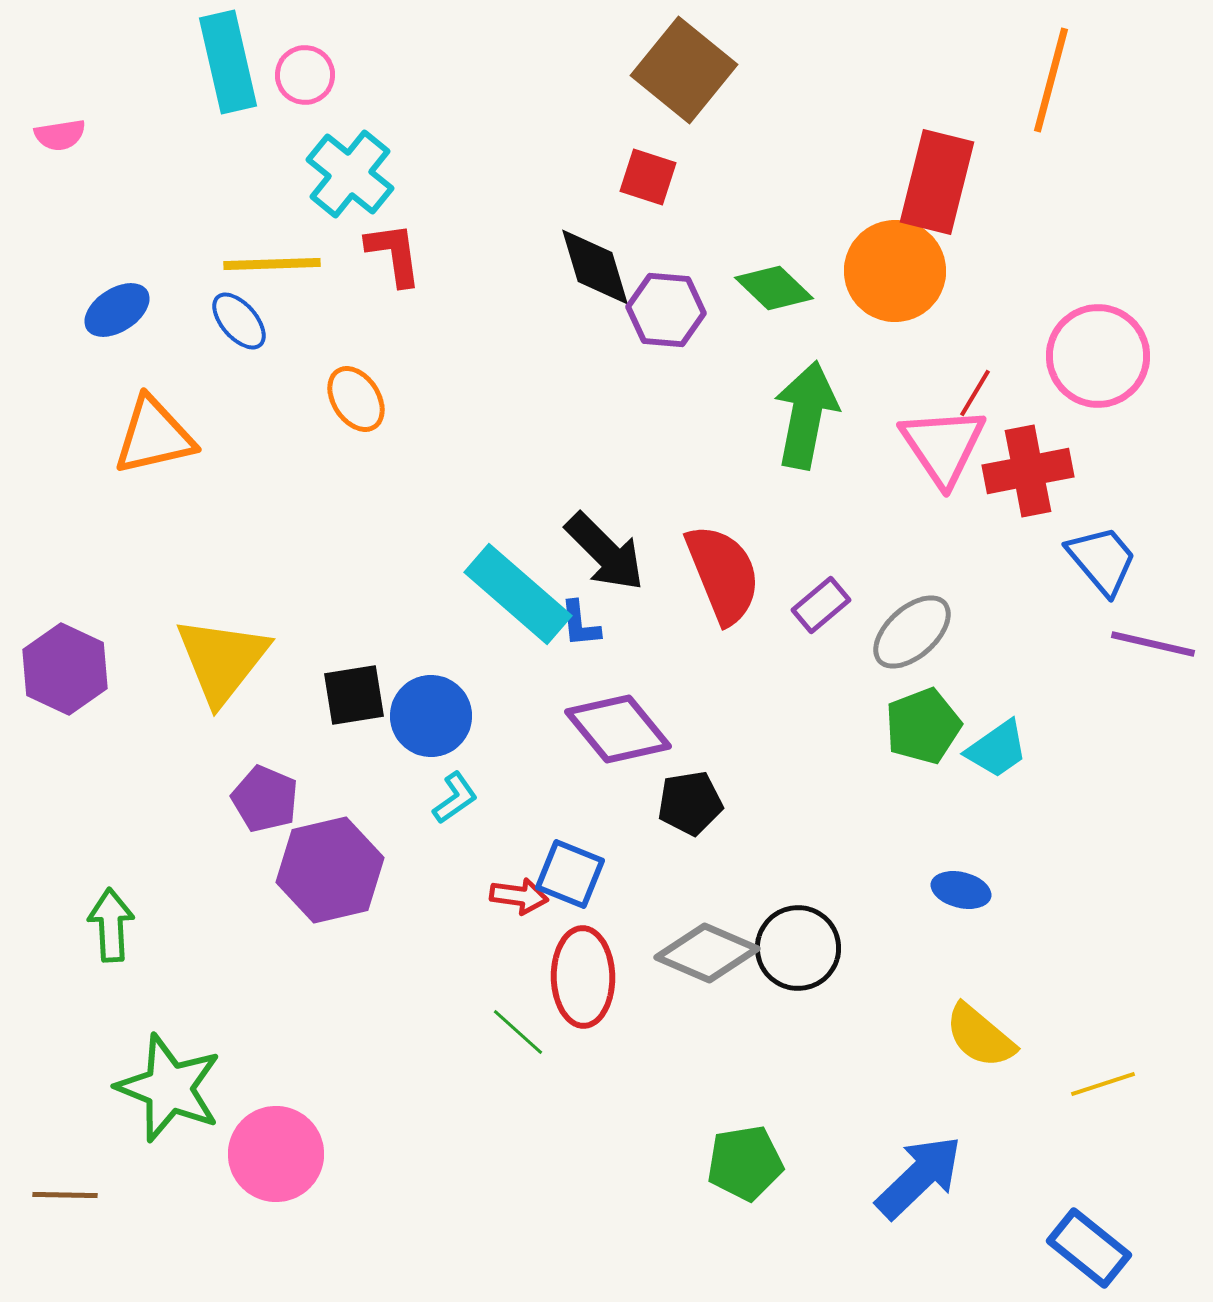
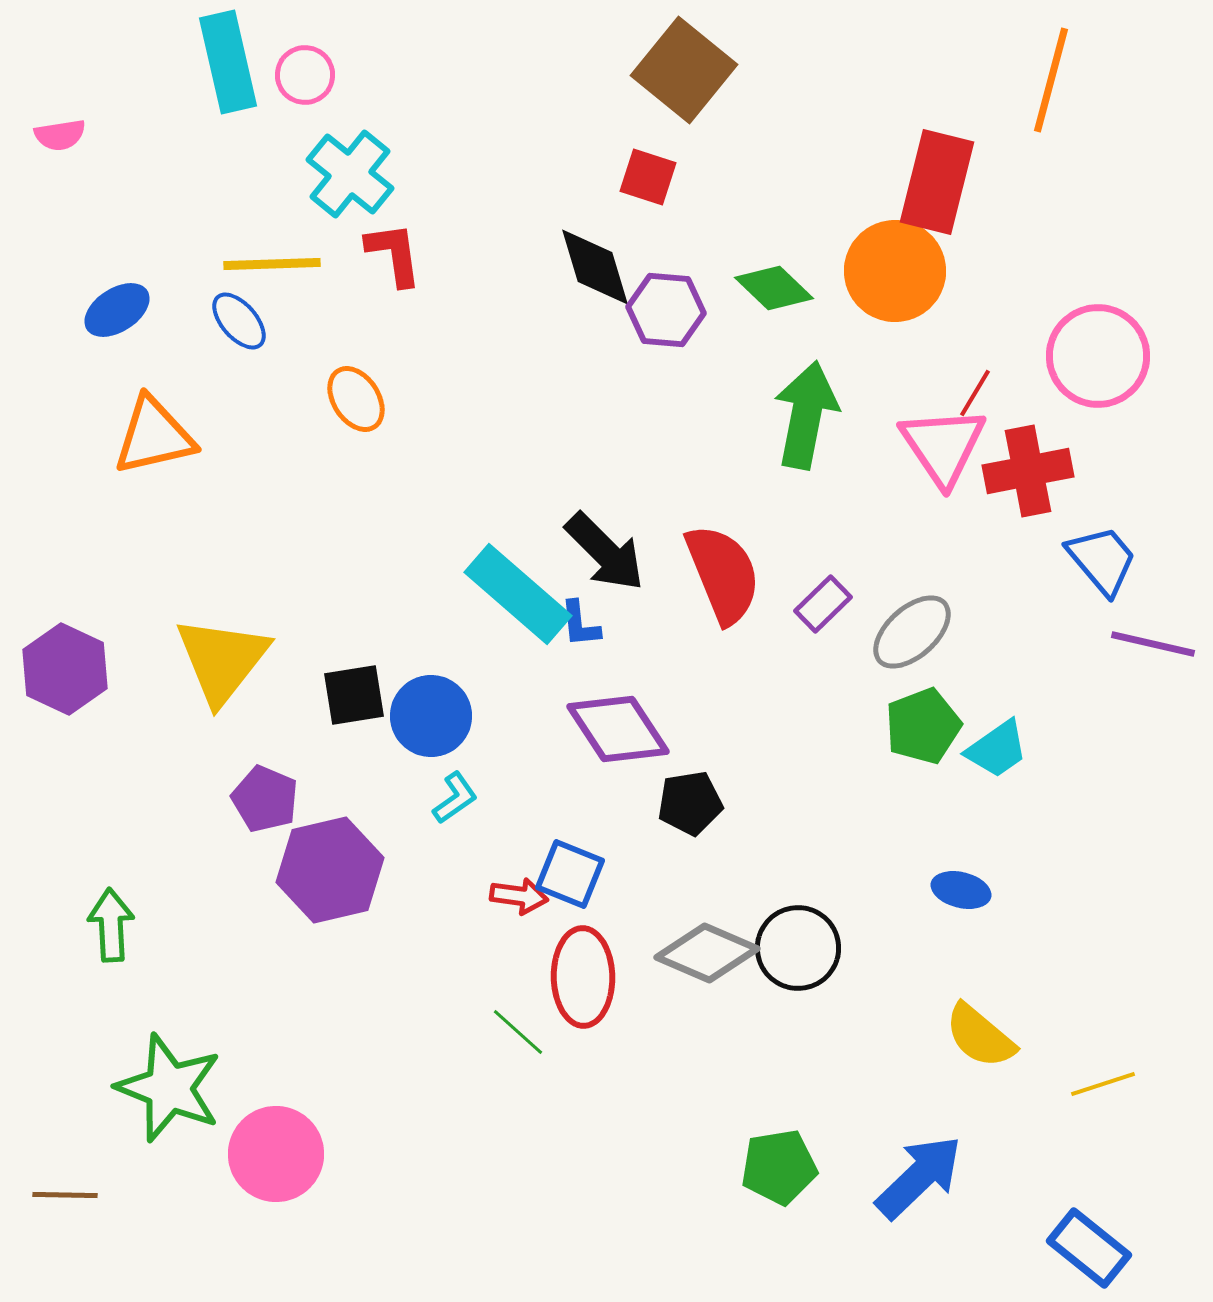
purple rectangle at (821, 605): moved 2 px right, 1 px up; rotated 4 degrees counterclockwise
purple diamond at (618, 729): rotated 6 degrees clockwise
green pentagon at (745, 1163): moved 34 px right, 4 px down
